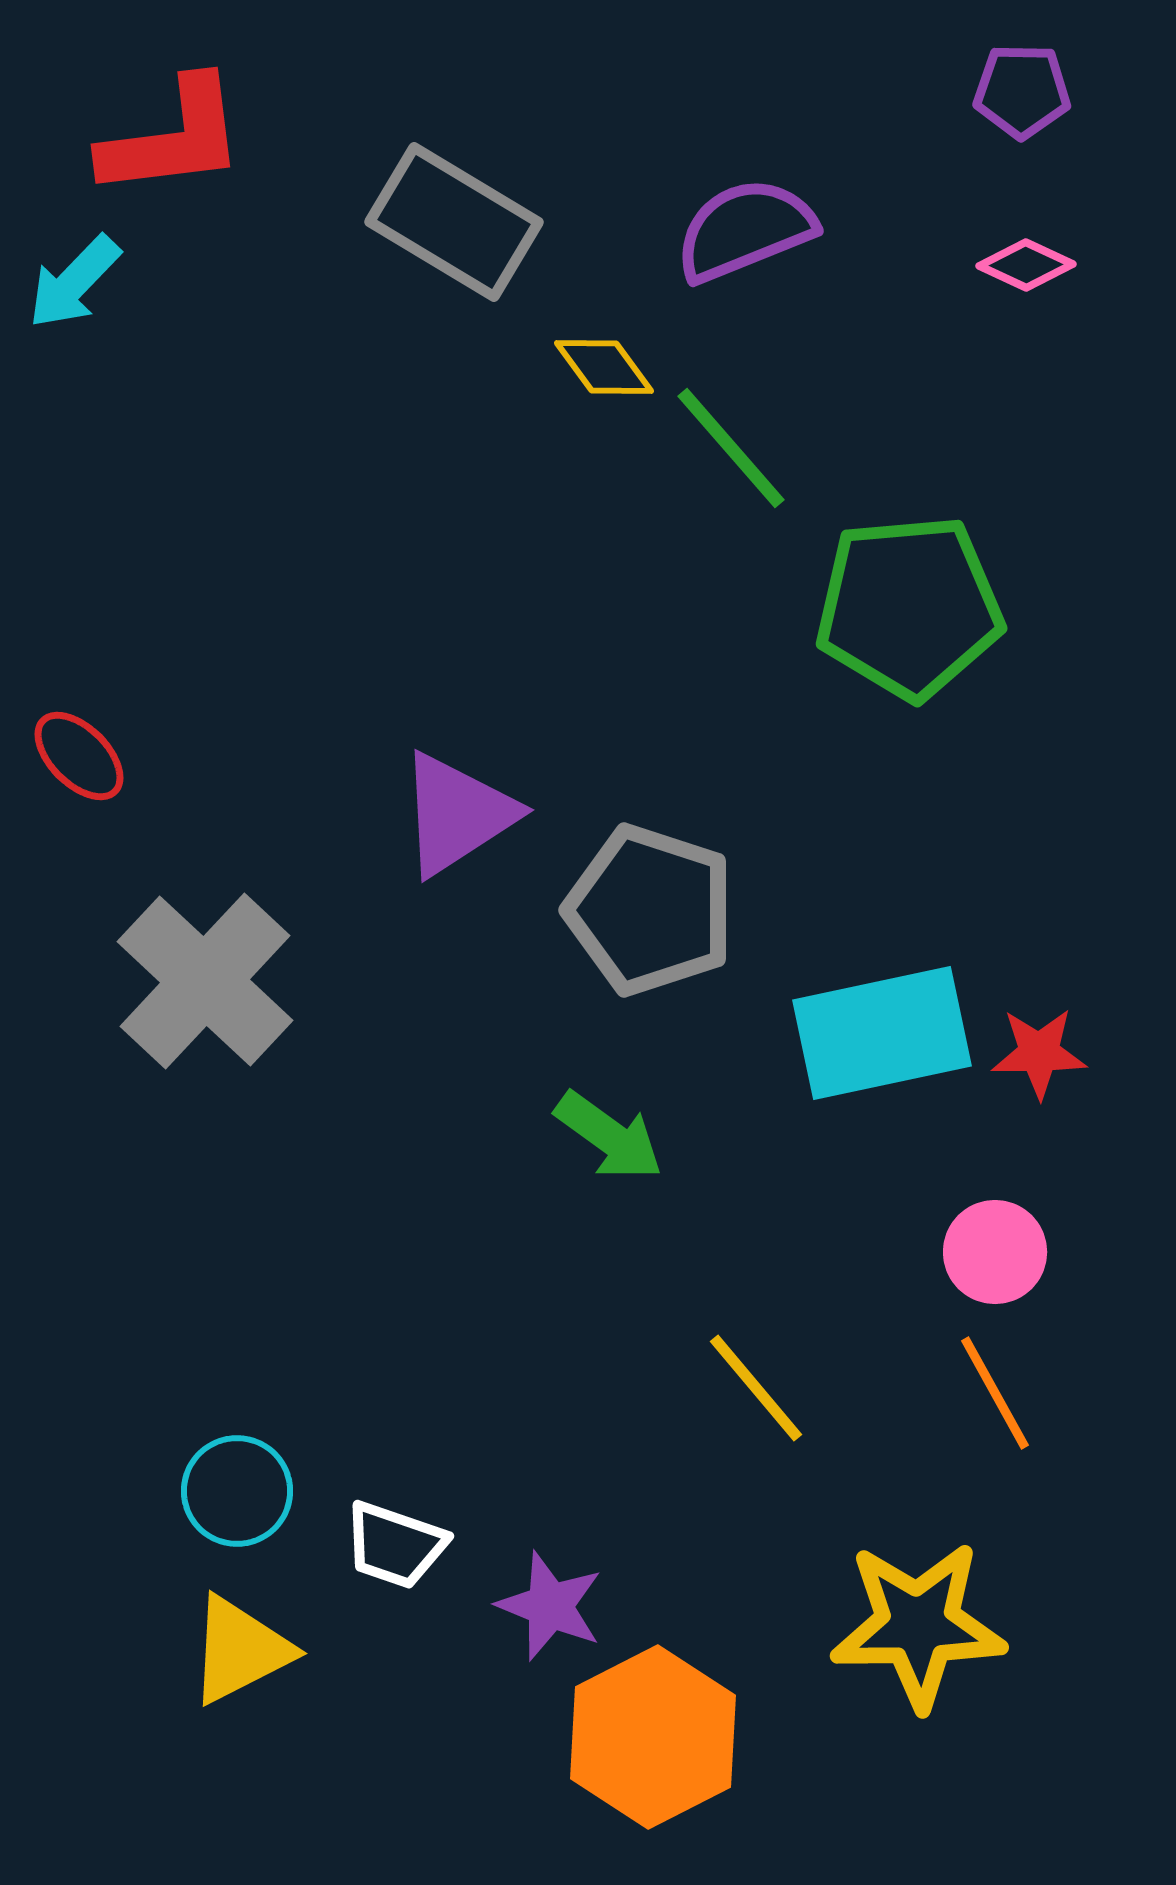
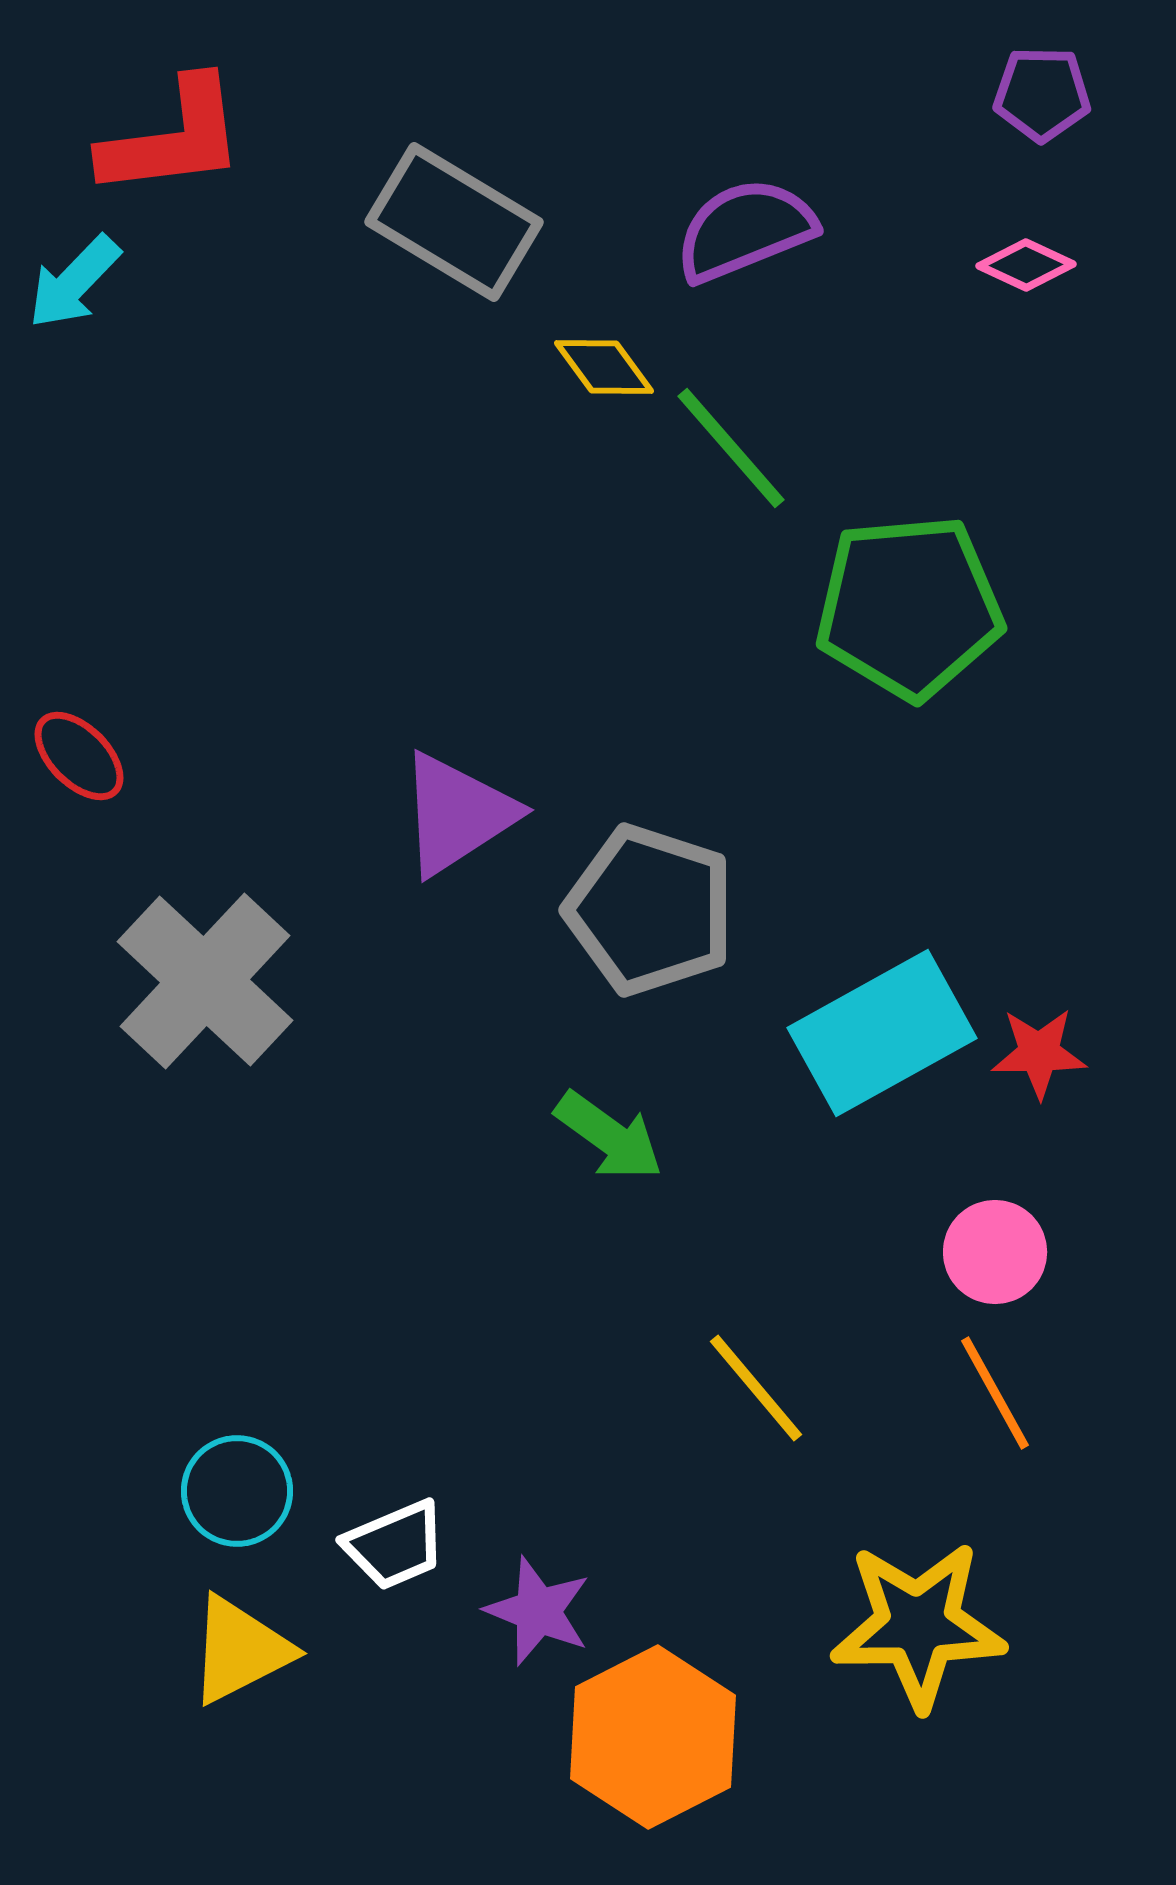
purple pentagon: moved 20 px right, 3 px down
cyan rectangle: rotated 17 degrees counterclockwise
white trapezoid: rotated 42 degrees counterclockwise
purple star: moved 12 px left, 5 px down
